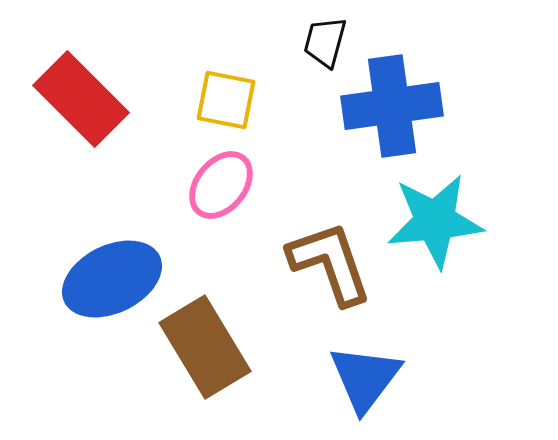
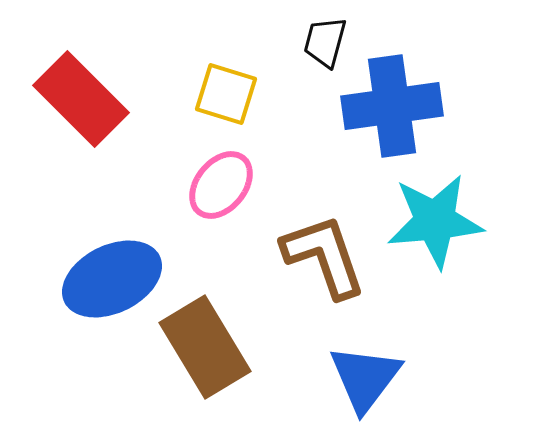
yellow square: moved 6 px up; rotated 6 degrees clockwise
brown L-shape: moved 6 px left, 7 px up
